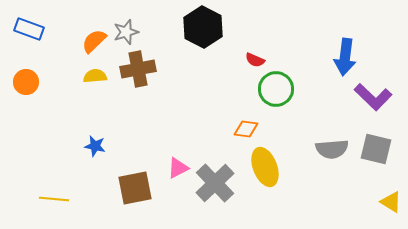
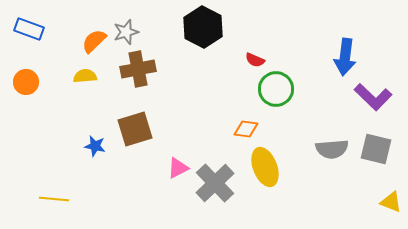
yellow semicircle: moved 10 px left
brown square: moved 59 px up; rotated 6 degrees counterclockwise
yellow triangle: rotated 10 degrees counterclockwise
